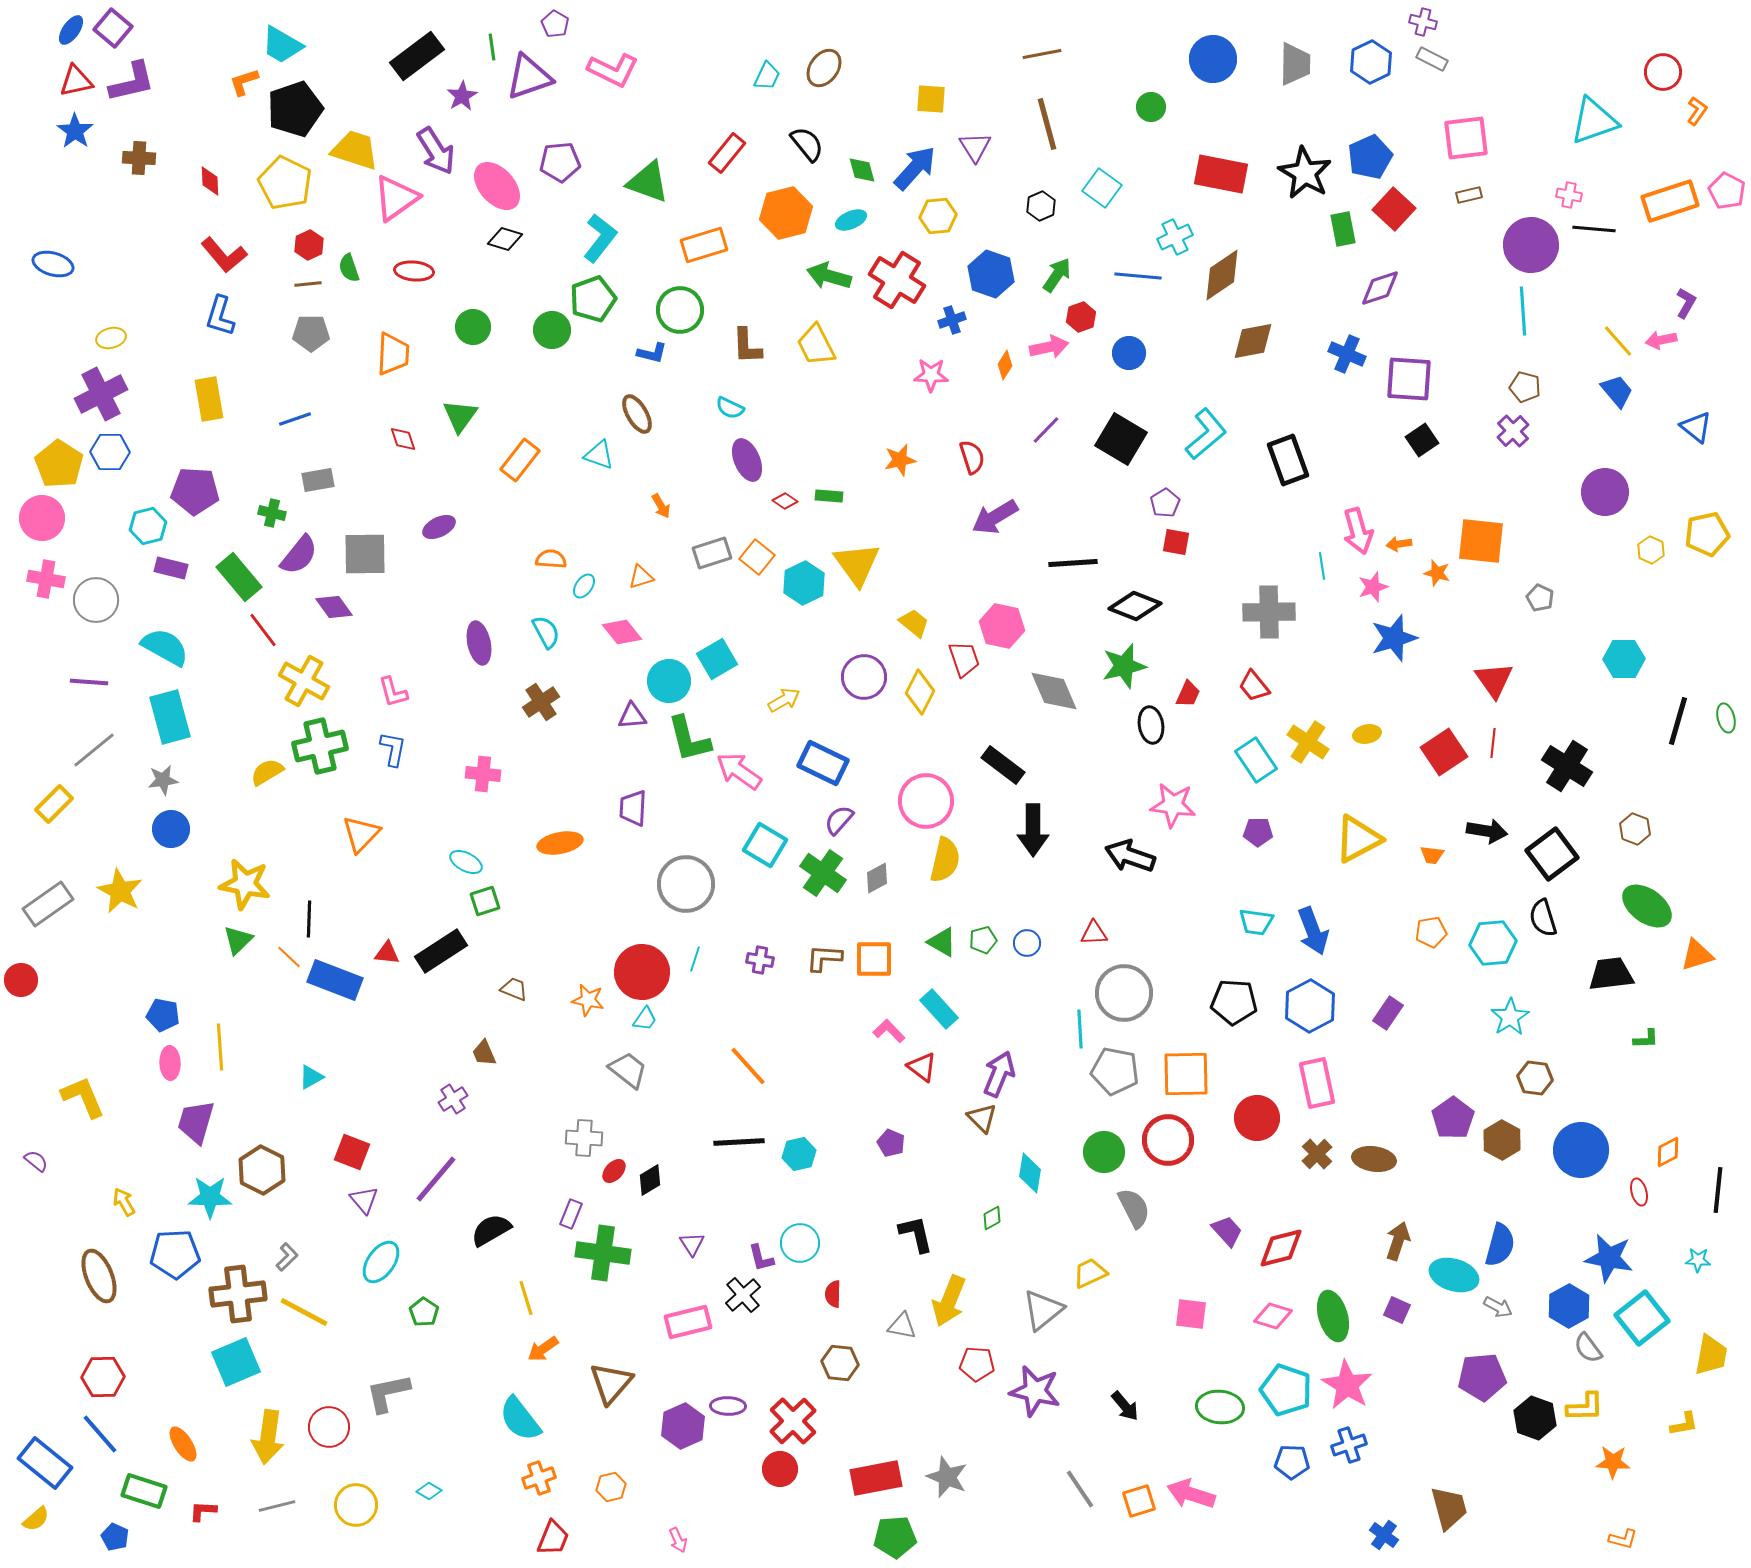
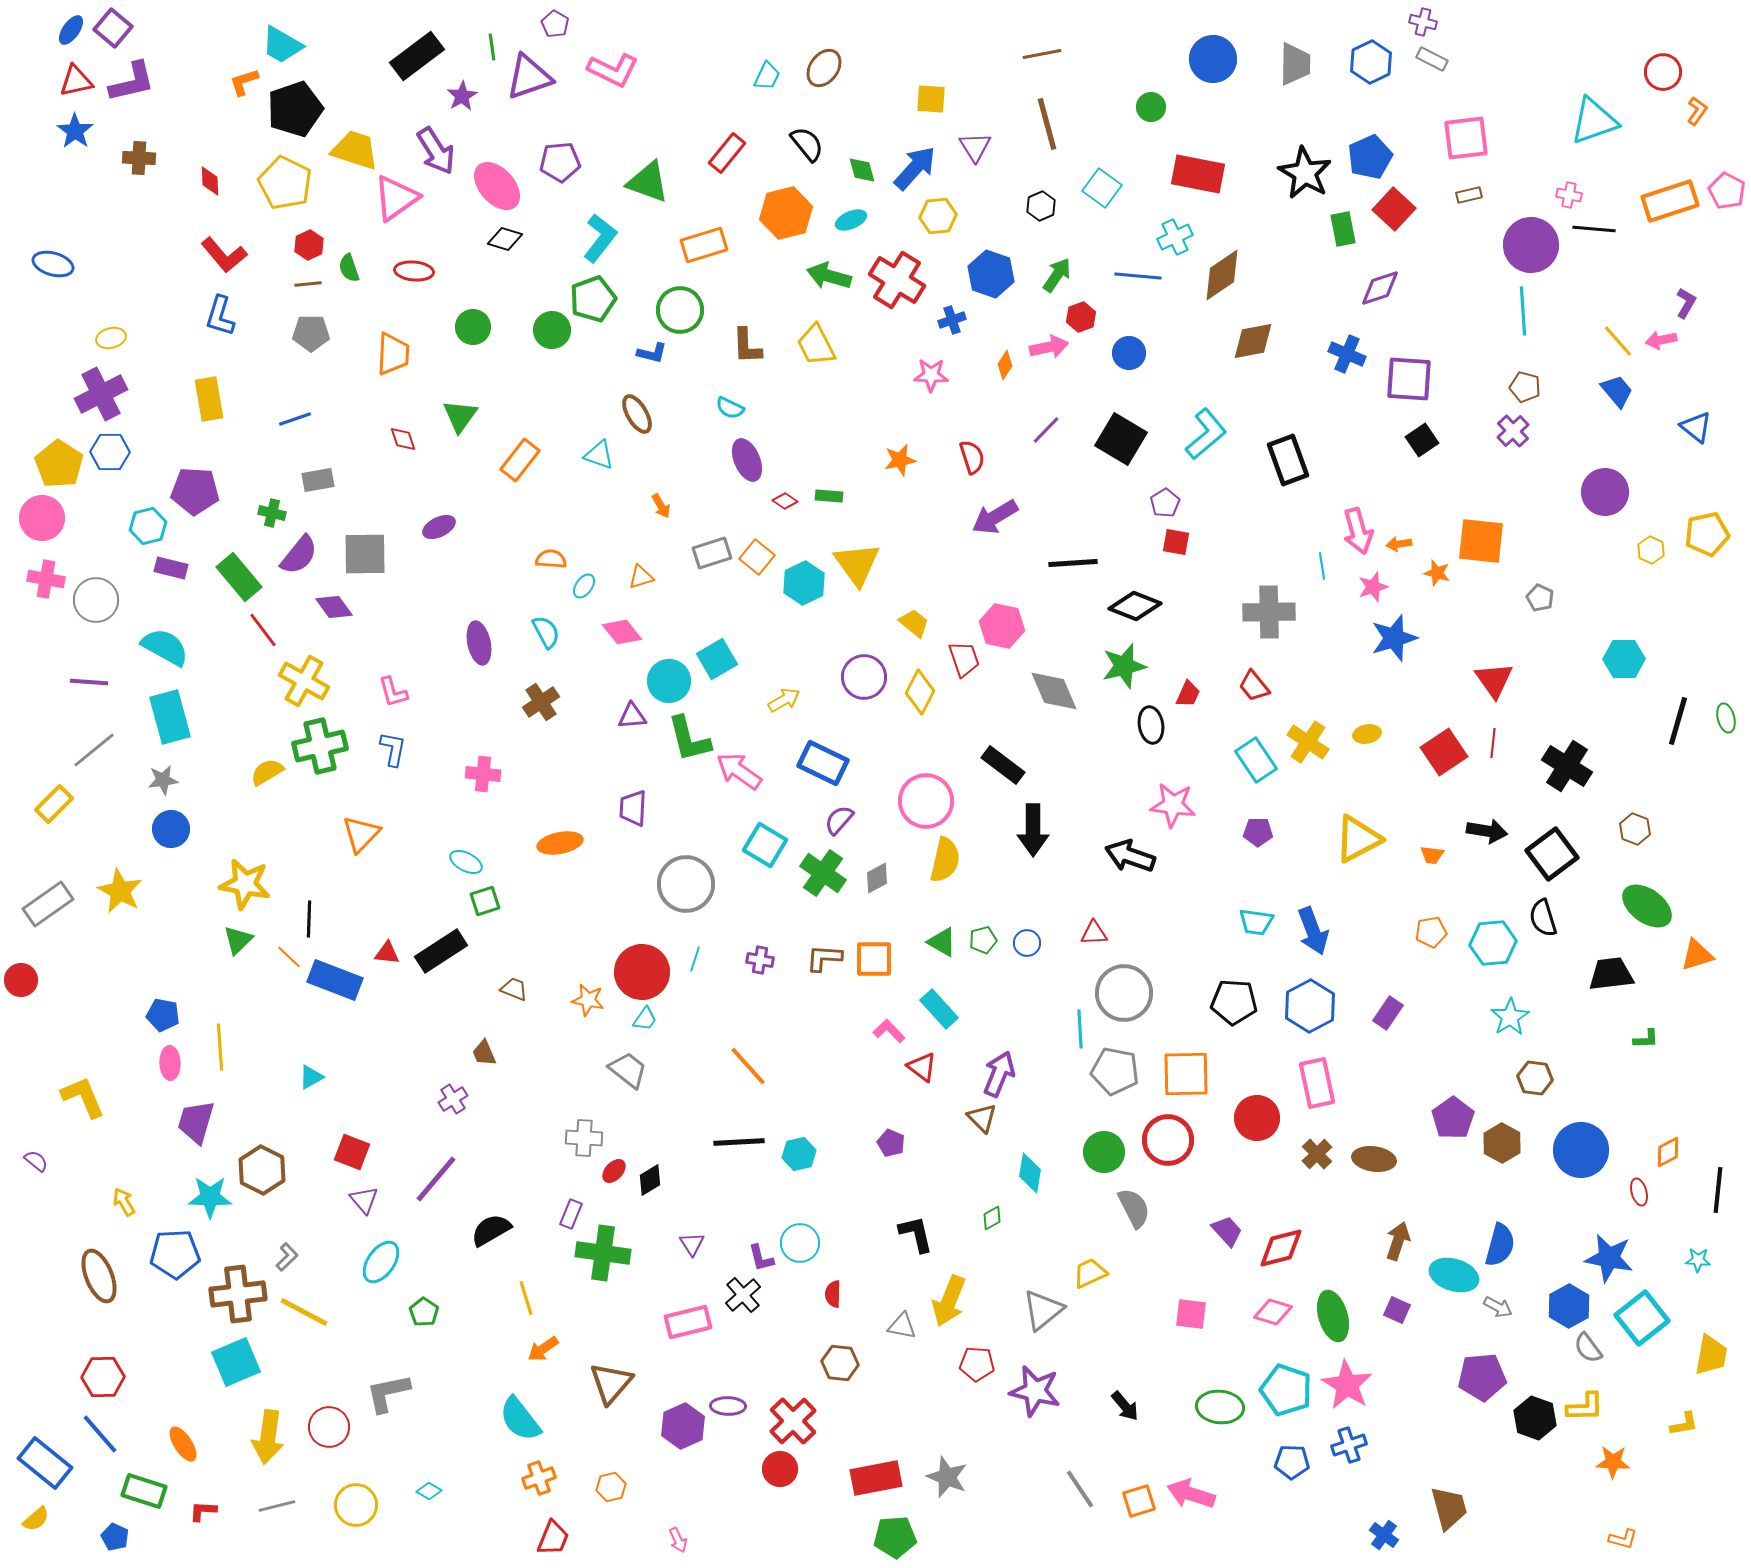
red rectangle at (1221, 174): moved 23 px left
brown hexagon at (1502, 1140): moved 3 px down
pink diamond at (1273, 1316): moved 4 px up
